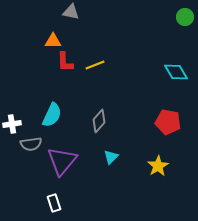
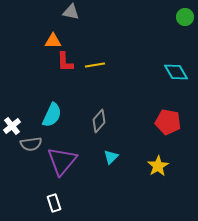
yellow line: rotated 12 degrees clockwise
white cross: moved 2 px down; rotated 30 degrees counterclockwise
